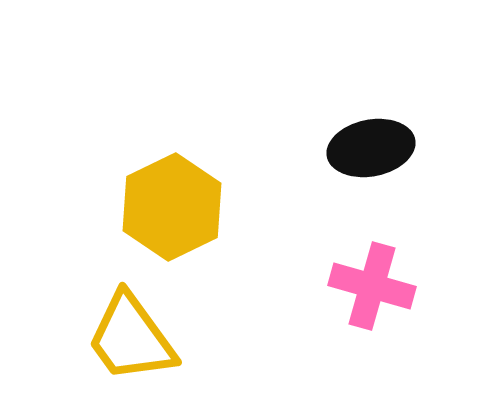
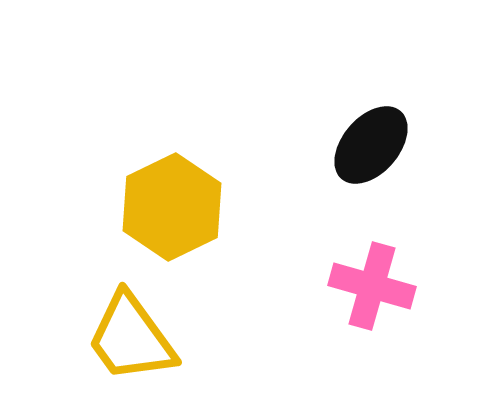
black ellipse: moved 3 px up; rotated 38 degrees counterclockwise
